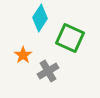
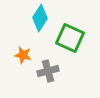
orange star: rotated 24 degrees counterclockwise
gray cross: rotated 15 degrees clockwise
